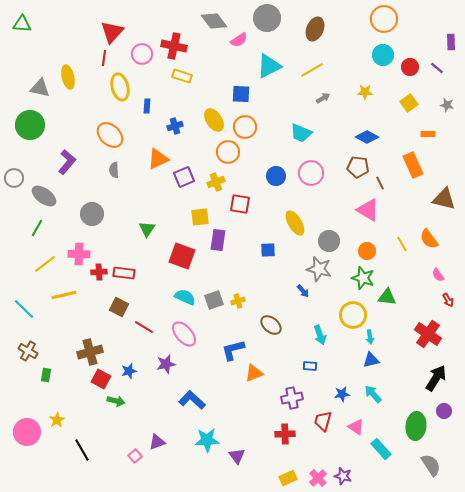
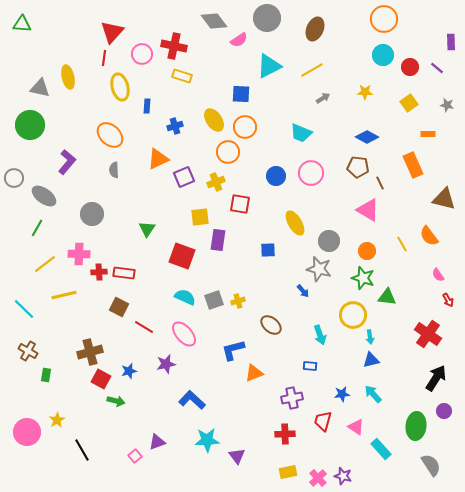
orange semicircle at (429, 239): moved 3 px up
yellow rectangle at (288, 478): moved 6 px up; rotated 12 degrees clockwise
